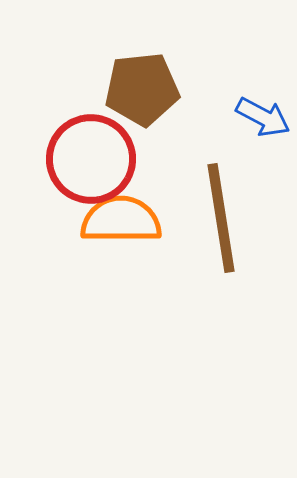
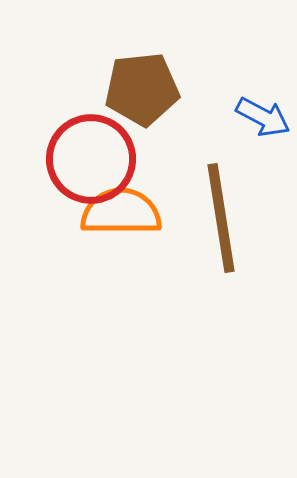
orange semicircle: moved 8 px up
